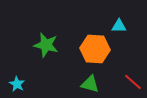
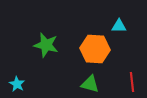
red line: moved 1 px left; rotated 42 degrees clockwise
